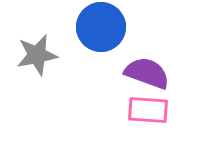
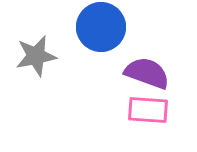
gray star: moved 1 px left, 1 px down
